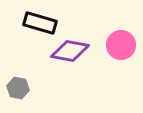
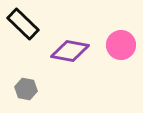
black rectangle: moved 17 px left, 1 px down; rotated 28 degrees clockwise
gray hexagon: moved 8 px right, 1 px down
